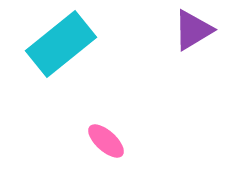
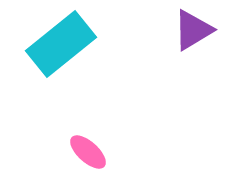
pink ellipse: moved 18 px left, 11 px down
